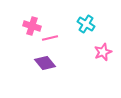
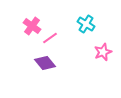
pink cross: rotated 18 degrees clockwise
pink line: rotated 21 degrees counterclockwise
